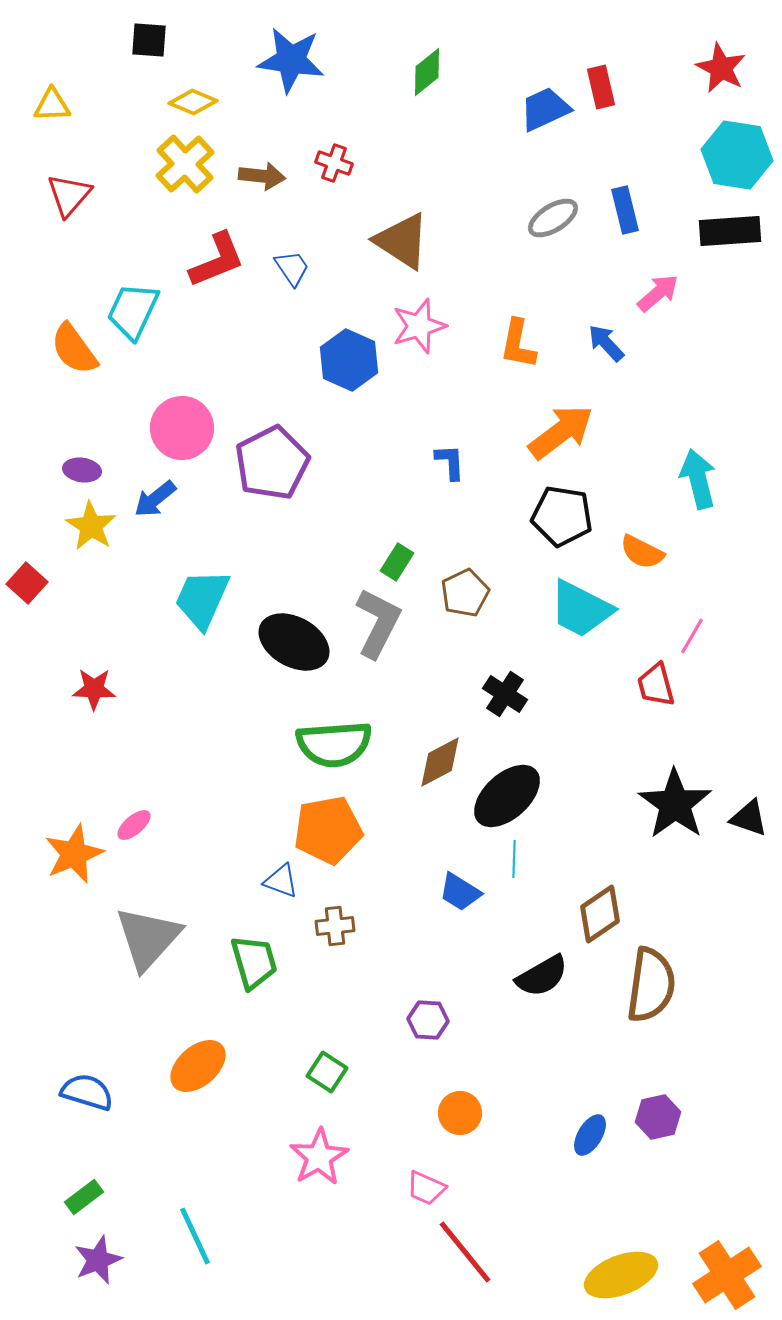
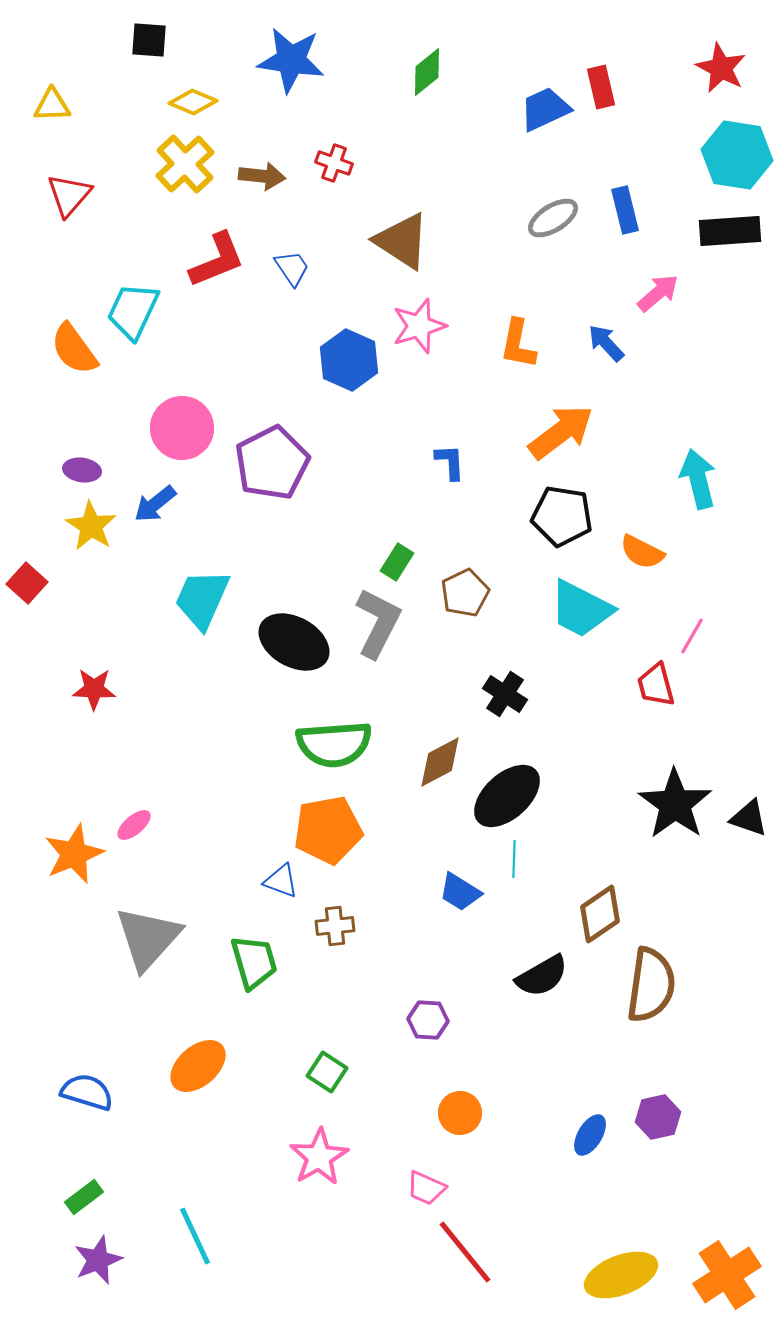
blue arrow at (155, 499): moved 5 px down
